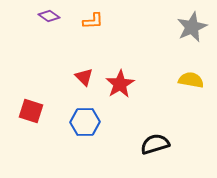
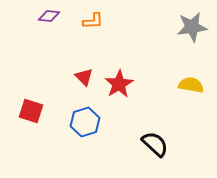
purple diamond: rotated 30 degrees counterclockwise
gray star: rotated 16 degrees clockwise
yellow semicircle: moved 5 px down
red star: moved 1 px left
blue hexagon: rotated 16 degrees counterclockwise
black semicircle: rotated 60 degrees clockwise
